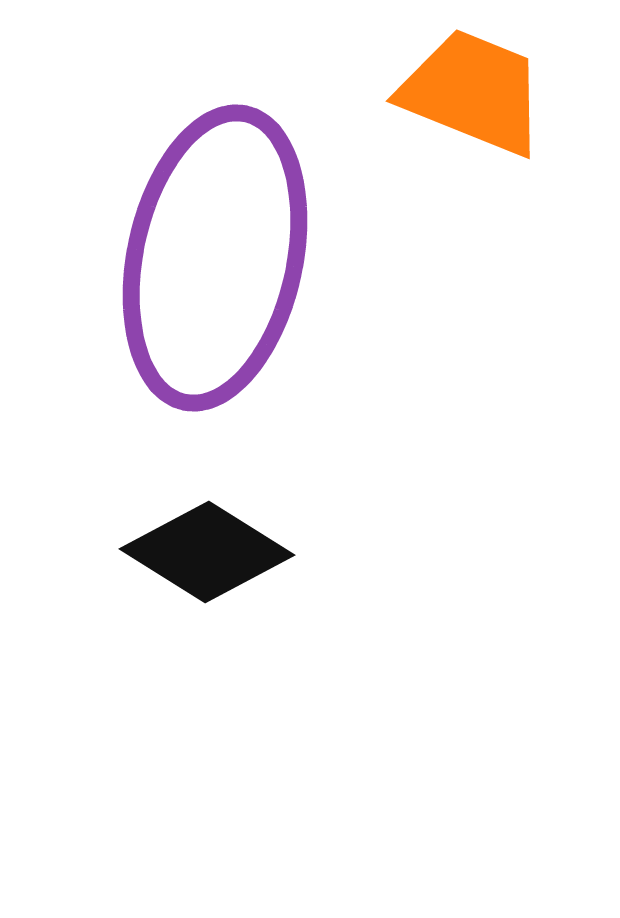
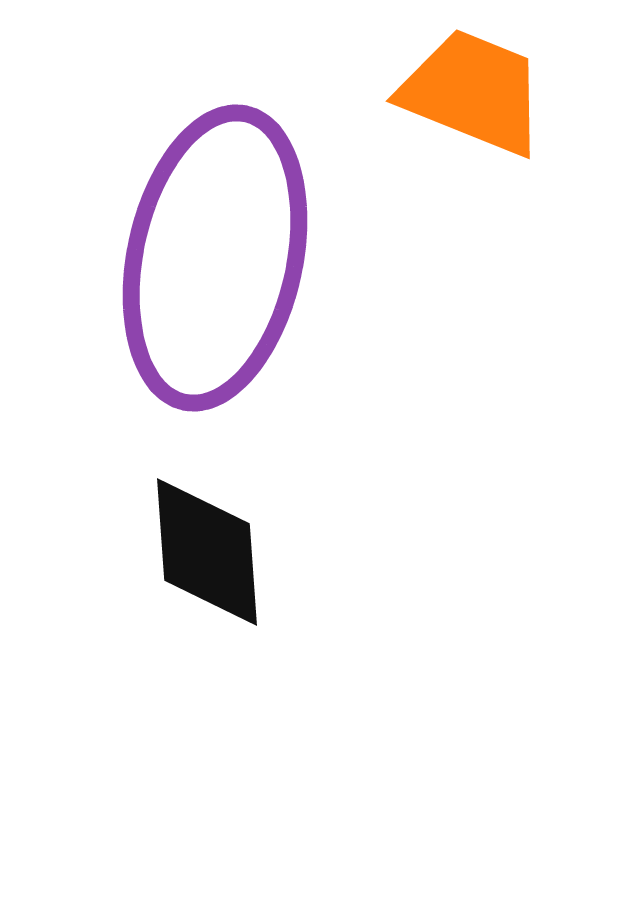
black diamond: rotated 54 degrees clockwise
